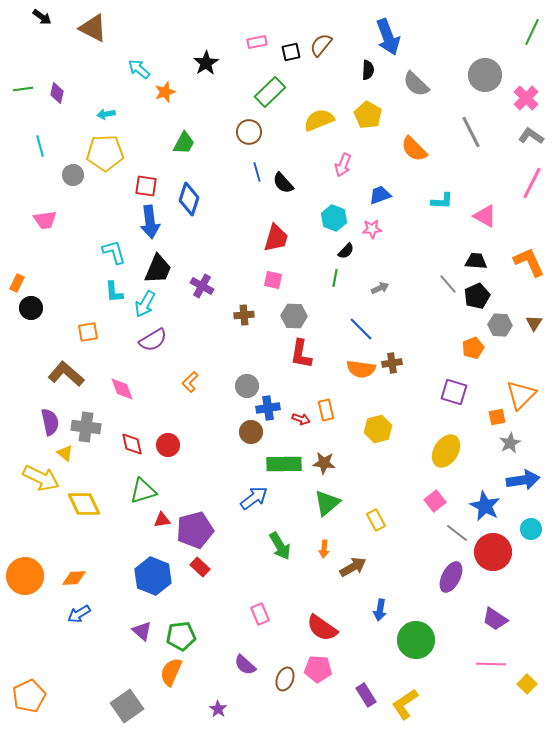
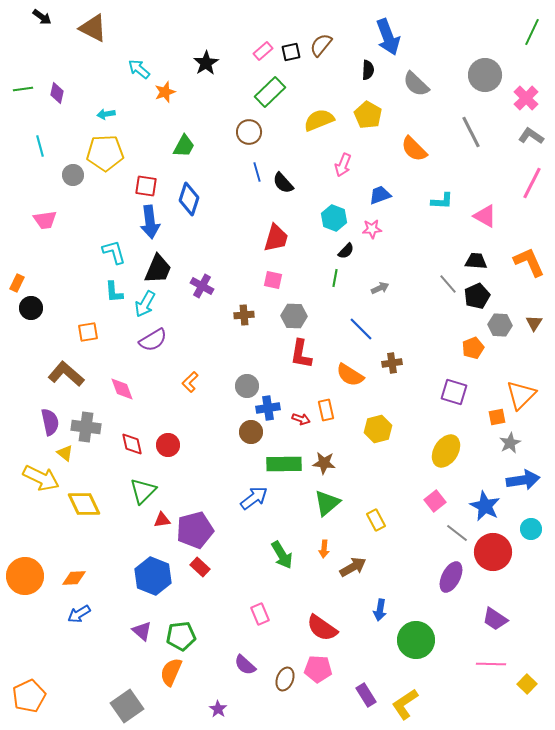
pink rectangle at (257, 42): moved 6 px right, 9 px down; rotated 30 degrees counterclockwise
green trapezoid at (184, 143): moved 3 px down
orange semicircle at (361, 369): moved 11 px left, 6 px down; rotated 24 degrees clockwise
green triangle at (143, 491): rotated 28 degrees counterclockwise
green arrow at (280, 546): moved 2 px right, 9 px down
